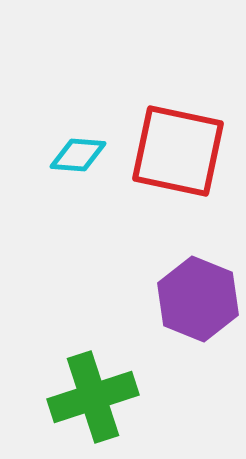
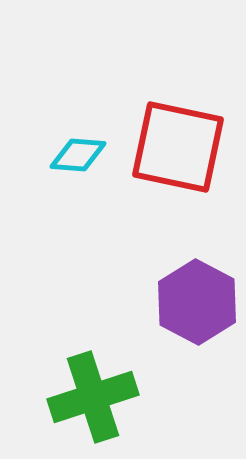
red square: moved 4 px up
purple hexagon: moved 1 px left, 3 px down; rotated 6 degrees clockwise
